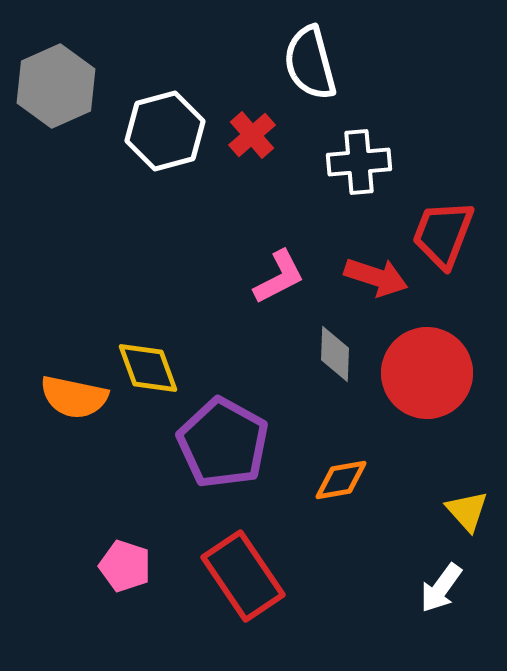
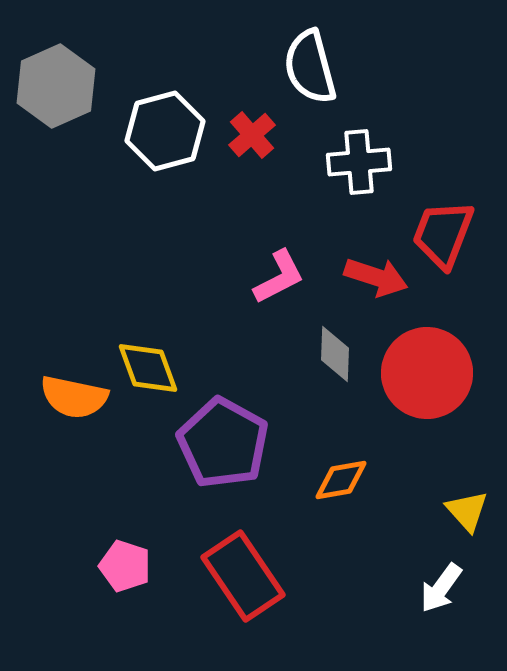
white semicircle: moved 4 px down
